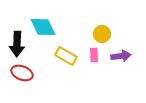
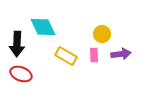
purple arrow: moved 2 px up
red ellipse: moved 1 px left, 1 px down
